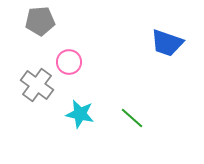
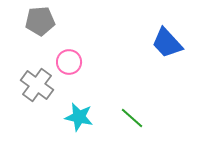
blue trapezoid: rotated 28 degrees clockwise
cyan star: moved 1 px left, 3 px down
